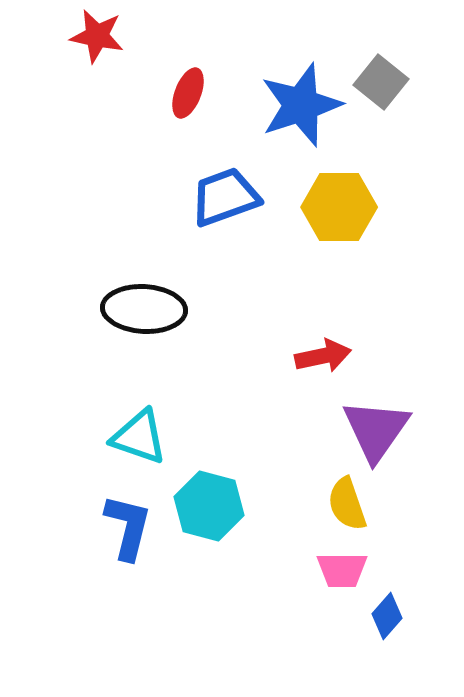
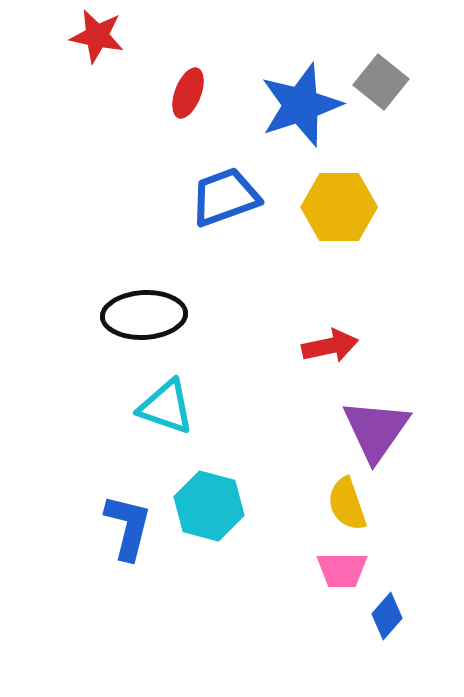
black ellipse: moved 6 px down; rotated 6 degrees counterclockwise
red arrow: moved 7 px right, 10 px up
cyan triangle: moved 27 px right, 30 px up
